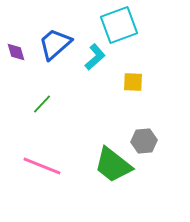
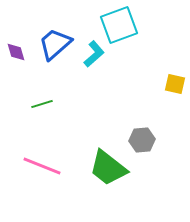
cyan L-shape: moved 1 px left, 3 px up
yellow square: moved 42 px right, 2 px down; rotated 10 degrees clockwise
green line: rotated 30 degrees clockwise
gray hexagon: moved 2 px left, 1 px up
green trapezoid: moved 5 px left, 3 px down
